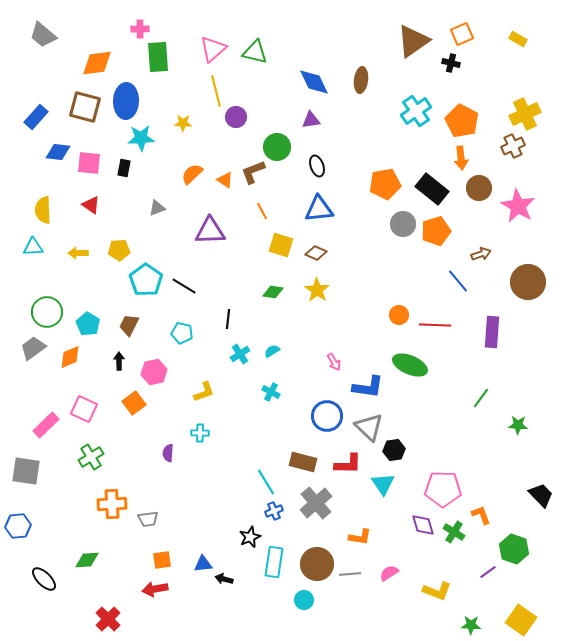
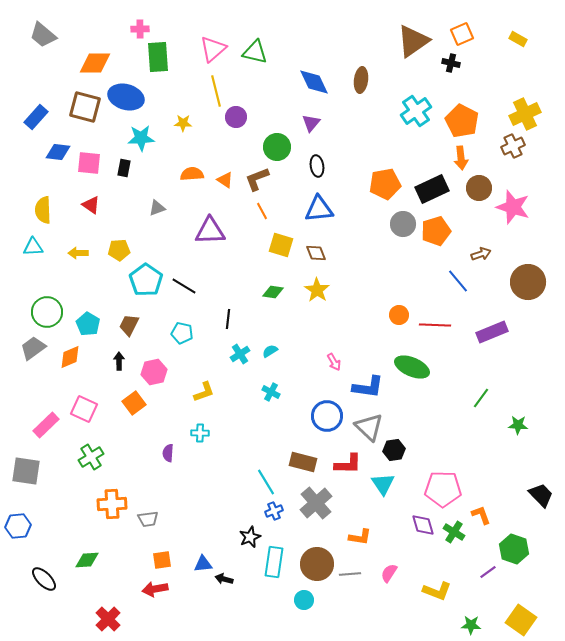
orange diamond at (97, 63): moved 2 px left; rotated 8 degrees clockwise
blue ellipse at (126, 101): moved 4 px up; rotated 76 degrees counterclockwise
purple triangle at (311, 120): moved 3 px down; rotated 42 degrees counterclockwise
black ellipse at (317, 166): rotated 10 degrees clockwise
brown L-shape at (253, 172): moved 4 px right, 7 px down
orange semicircle at (192, 174): rotated 40 degrees clockwise
black rectangle at (432, 189): rotated 64 degrees counterclockwise
pink star at (518, 206): moved 5 px left, 1 px down; rotated 12 degrees counterclockwise
brown diamond at (316, 253): rotated 45 degrees clockwise
purple rectangle at (492, 332): rotated 64 degrees clockwise
cyan semicircle at (272, 351): moved 2 px left
green ellipse at (410, 365): moved 2 px right, 2 px down
pink semicircle at (389, 573): rotated 24 degrees counterclockwise
